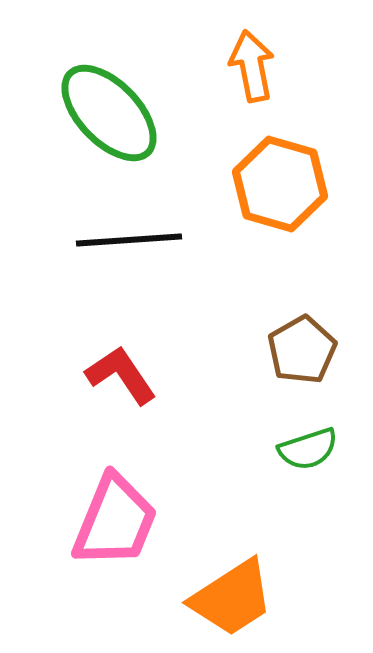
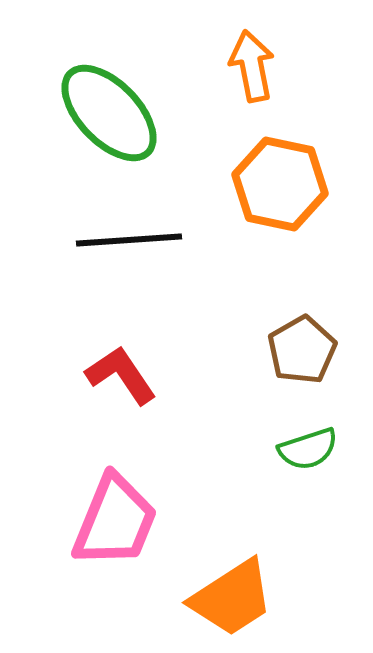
orange hexagon: rotated 4 degrees counterclockwise
